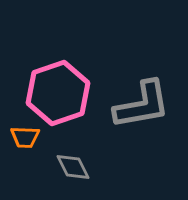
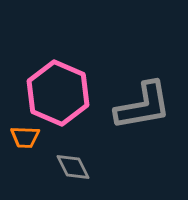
pink hexagon: rotated 18 degrees counterclockwise
gray L-shape: moved 1 px right, 1 px down
